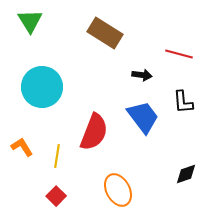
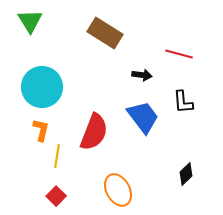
orange L-shape: moved 19 px right, 17 px up; rotated 45 degrees clockwise
black diamond: rotated 25 degrees counterclockwise
